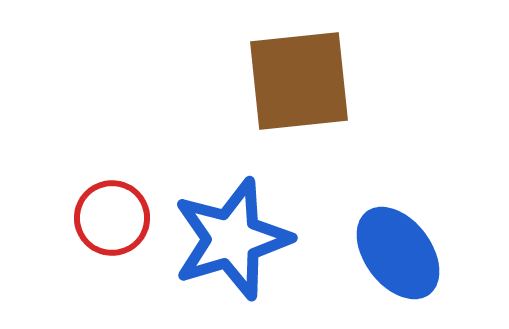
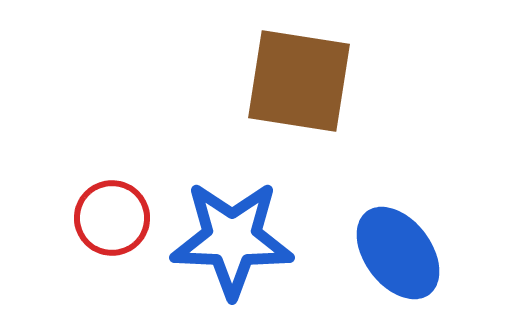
brown square: rotated 15 degrees clockwise
blue star: rotated 19 degrees clockwise
